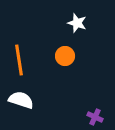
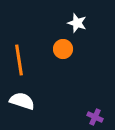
orange circle: moved 2 px left, 7 px up
white semicircle: moved 1 px right, 1 px down
